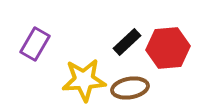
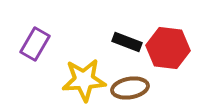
black rectangle: rotated 64 degrees clockwise
red hexagon: rotated 12 degrees clockwise
